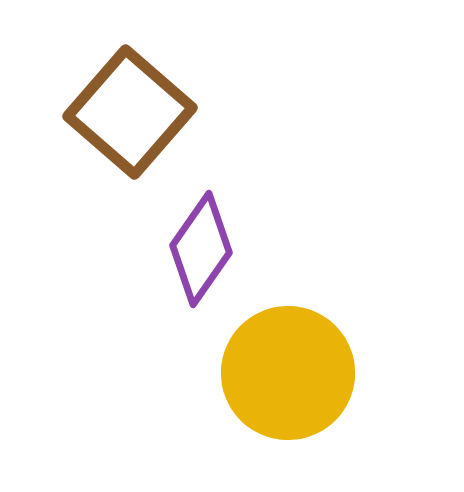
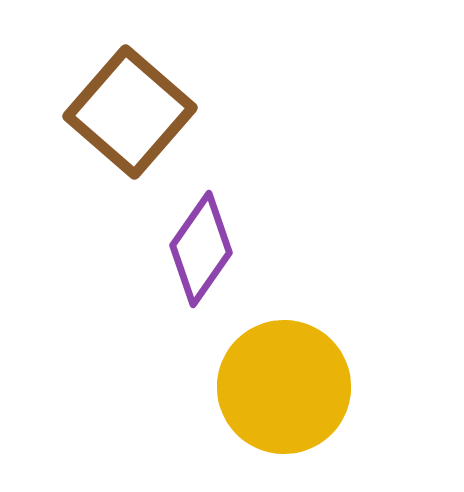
yellow circle: moved 4 px left, 14 px down
